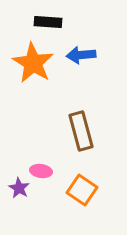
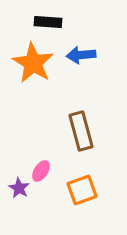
pink ellipse: rotated 65 degrees counterclockwise
orange square: rotated 36 degrees clockwise
